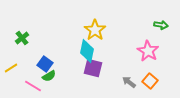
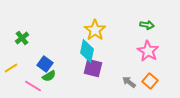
green arrow: moved 14 px left
